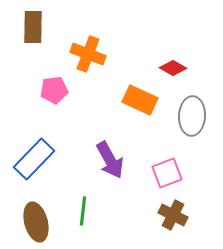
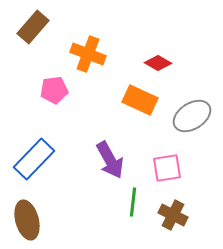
brown rectangle: rotated 40 degrees clockwise
red diamond: moved 15 px left, 5 px up
gray ellipse: rotated 54 degrees clockwise
pink square: moved 5 px up; rotated 12 degrees clockwise
green line: moved 50 px right, 9 px up
brown ellipse: moved 9 px left, 2 px up
